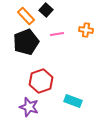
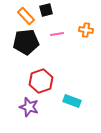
black square: rotated 32 degrees clockwise
black pentagon: rotated 15 degrees clockwise
cyan rectangle: moved 1 px left
